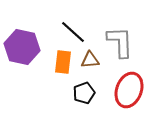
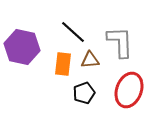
orange rectangle: moved 2 px down
